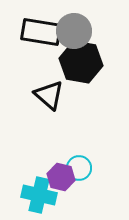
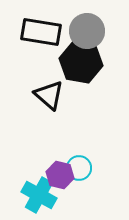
gray circle: moved 13 px right
purple hexagon: moved 1 px left, 2 px up
cyan cross: rotated 16 degrees clockwise
